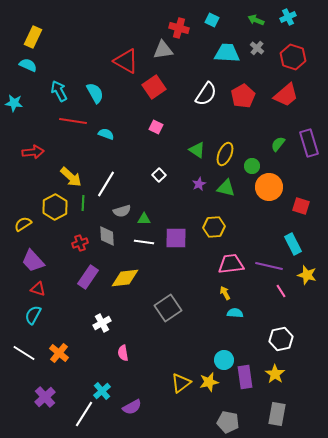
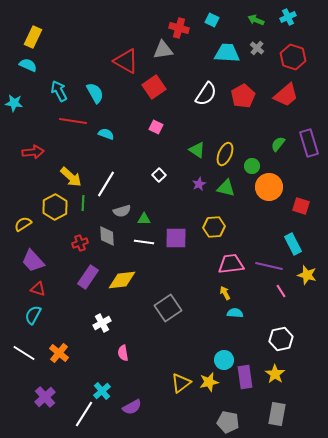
yellow diamond at (125, 278): moved 3 px left, 2 px down
